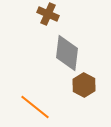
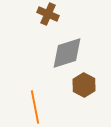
gray diamond: rotated 66 degrees clockwise
orange line: rotated 40 degrees clockwise
